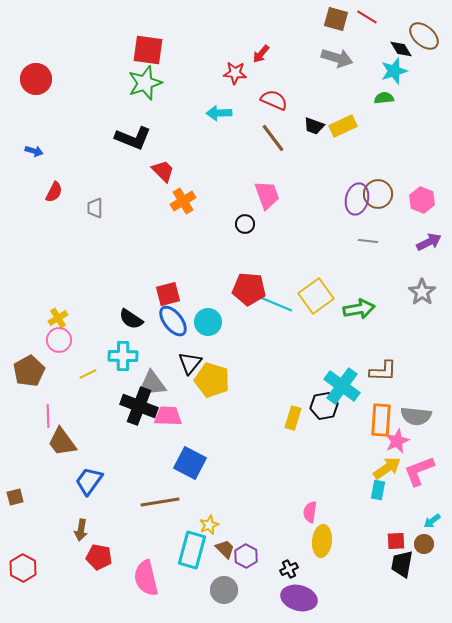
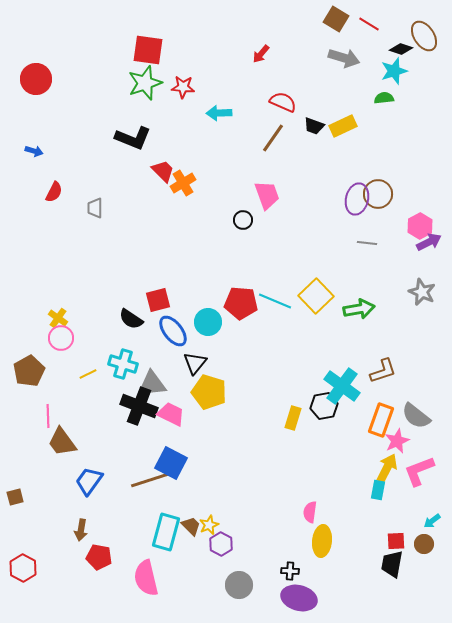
red line at (367, 17): moved 2 px right, 7 px down
brown square at (336, 19): rotated 15 degrees clockwise
brown ellipse at (424, 36): rotated 16 degrees clockwise
black diamond at (401, 49): rotated 40 degrees counterclockwise
gray arrow at (337, 58): moved 7 px right
red star at (235, 73): moved 52 px left, 14 px down
red semicircle at (274, 100): moved 9 px right, 2 px down
brown line at (273, 138): rotated 72 degrees clockwise
pink hexagon at (422, 200): moved 2 px left, 26 px down; rotated 10 degrees clockwise
orange cross at (183, 201): moved 18 px up
black circle at (245, 224): moved 2 px left, 4 px up
gray line at (368, 241): moved 1 px left, 2 px down
red pentagon at (249, 289): moved 8 px left, 14 px down
gray star at (422, 292): rotated 12 degrees counterclockwise
red square at (168, 294): moved 10 px left, 6 px down
yellow square at (316, 296): rotated 8 degrees counterclockwise
cyan line at (276, 304): moved 1 px left, 3 px up
yellow cross at (58, 318): rotated 24 degrees counterclockwise
blue ellipse at (173, 321): moved 10 px down
pink circle at (59, 340): moved 2 px right, 2 px up
cyan cross at (123, 356): moved 8 px down; rotated 16 degrees clockwise
black triangle at (190, 363): moved 5 px right
brown L-shape at (383, 371): rotated 20 degrees counterclockwise
yellow pentagon at (212, 380): moved 3 px left, 12 px down
pink trapezoid at (168, 416): moved 3 px right, 2 px up; rotated 24 degrees clockwise
gray semicircle at (416, 416): rotated 32 degrees clockwise
orange rectangle at (381, 420): rotated 16 degrees clockwise
blue square at (190, 463): moved 19 px left
yellow arrow at (387, 468): rotated 28 degrees counterclockwise
brown line at (160, 502): moved 10 px left, 22 px up; rotated 9 degrees counterclockwise
brown trapezoid at (225, 549): moved 34 px left, 23 px up
cyan rectangle at (192, 550): moved 26 px left, 18 px up
purple hexagon at (246, 556): moved 25 px left, 12 px up
black trapezoid at (402, 564): moved 10 px left
black cross at (289, 569): moved 1 px right, 2 px down; rotated 30 degrees clockwise
gray circle at (224, 590): moved 15 px right, 5 px up
